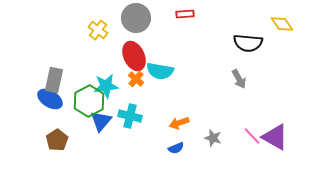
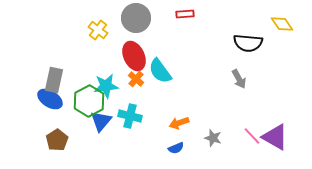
cyan semicircle: rotated 44 degrees clockwise
